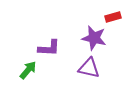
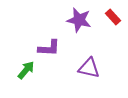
red rectangle: rotated 63 degrees clockwise
purple star: moved 15 px left, 18 px up
green arrow: moved 2 px left
